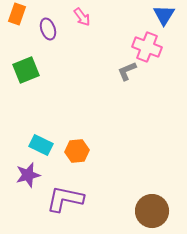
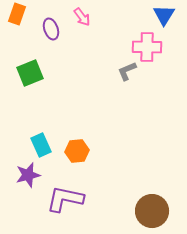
purple ellipse: moved 3 px right
pink cross: rotated 20 degrees counterclockwise
green square: moved 4 px right, 3 px down
cyan rectangle: rotated 40 degrees clockwise
